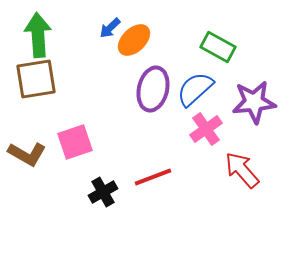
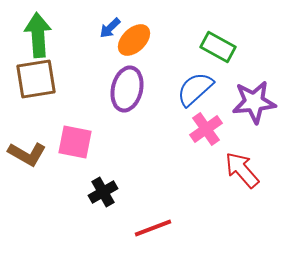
purple ellipse: moved 26 px left
pink square: rotated 30 degrees clockwise
red line: moved 51 px down
